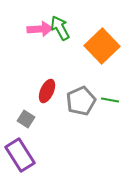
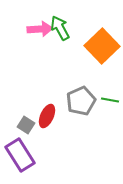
red ellipse: moved 25 px down
gray square: moved 6 px down
